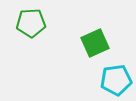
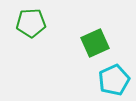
cyan pentagon: moved 2 px left; rotated 16 degrees counterclockwise
